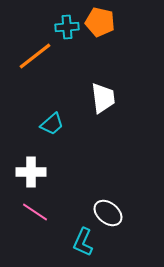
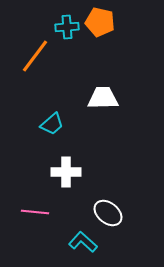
orange line: rotated 15 degrees counterclockwise
white trapezoid: rotated 84 degrees counterclockwise
white cross: moved 35 px right
pink line: rotated 28 degrees counterclockwise
cyan L-shape: rotated 108 degrees clockwise
